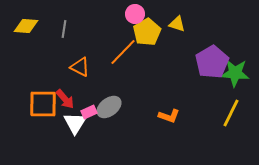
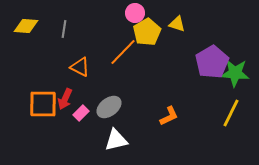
pink circle: moved 1 px up
red arrow: rotated 65 degrees clockwise
pink rectangle: moved 8 px left, 1 px down; rotated 21 degrees counterclockwise
orange L-shape: rotated 45 degrees counterclockwise
white triangle: moved 41 px right, 17 px down; rotated 45 degrees clockwise
